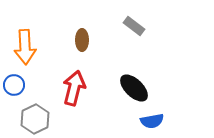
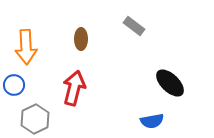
brown ellipse: moved 1 px left, 1 px up
orange arrow: moved 1 px right
black ellipse: moved 36 px right, 5 px up
